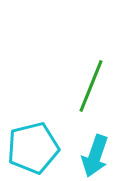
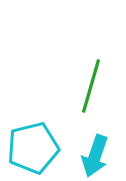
green line: rotated 6 degrees counterclockwise
